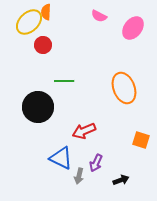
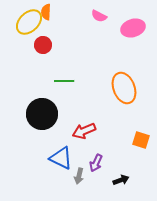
pink ellipse: rotated 35 degrees clockwise
black circle: moved 4 px right, 7 px down
